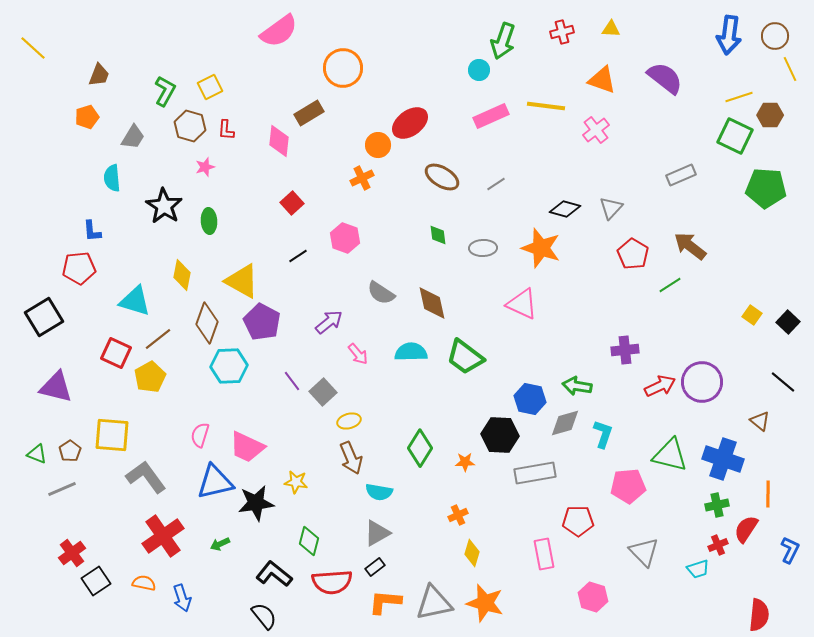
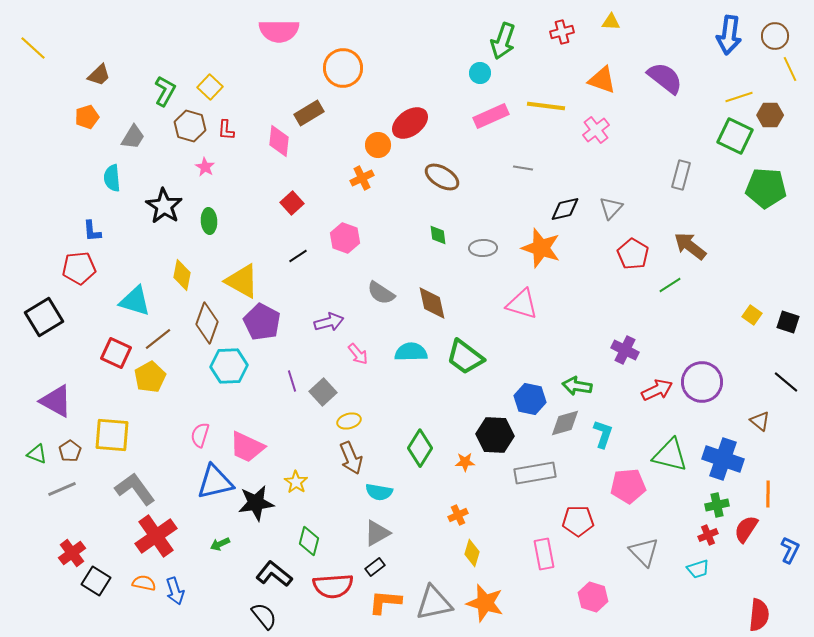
yellow triangle at (611, 29): moved 7 px up
pink semicircle at (279, 31): rotated 36 degrees clockwise
cyan circle at (479, 70): moved 1 px right, 3 px down
brown trapezoid at (99, 75): rotated 25 degrees clockwise
yellow square at (210, 87): rotated 20 degrees counterclockwise
pink star at (205, 167): rotated 24 degrees counterclockwise
gray rectangle at (681, 175): rotated 52 degrees counterclockwise
gray line at (496, 184): moved 27 px right, 16 px up; rotated 42 degrees clockwise
black diamond at (565, 209): rotated 28 degrees counterclockwise
pink triangle at (522, 304): rotated 8 degrees counterclockwise
purple arrow at (329, 322): rotated 24 degrees clockwise
black square at (788, 322): rotated 25 degrees counterclockwise
purple cross at (625, 350): rotated 32 degrees clockwise
purple line at (292, 381): rotated 20 degrees clockwise
black line at (783, 382): moved 3 px right
red arrow at (660, 386): moved 3 px left, 4 px down
purple triangle at (56, 387): moved 14 px down; rotated 15 degrees clockwise
black hexagon at (500, 435): moved 5 px left
gray L-shape at (146, 477): moved 11 px left, 12 px down
yellow star at (296, 482): rotated 25 degrees clockwise
red cross at (163, 536): moved 7 px left
red cross at (718, 545): moved 10 px left, 10 px up
black square at (96, 581): rotated 24 degrees counterclockwise
red semicircle at (332, 582): moved 1 px right, 4 px down
blue arrow at (182, 598): moved 7 px left, 7 px up
